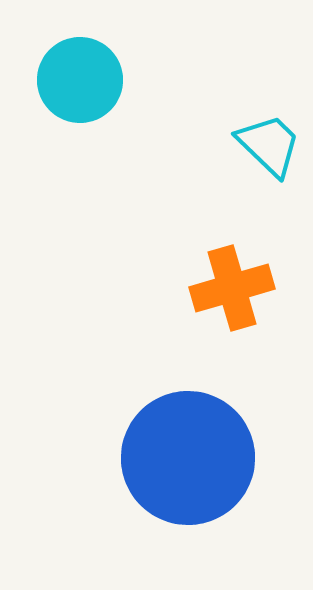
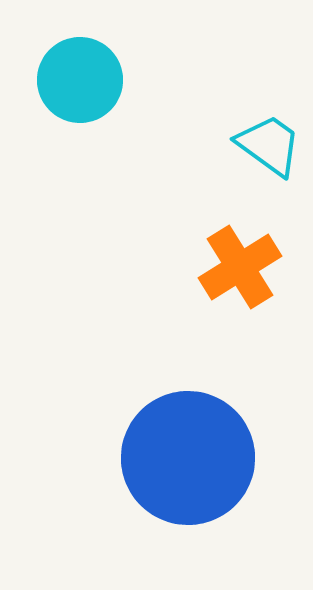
cyan trapezoid: rotated 8 degrees counterclockwise
orange cross: moved 8 px right, 21 px up; rotated 16 degrees counterclockwise
